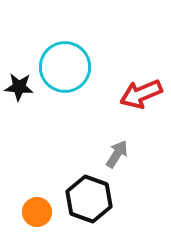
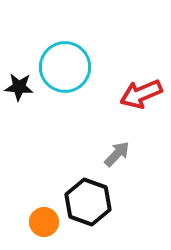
gray arrow: rotated 12 degrees clockwise
black hexagon: moved 1 px left, 3 px down
orange circle: moved 7 px right, 10 px down
